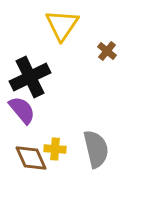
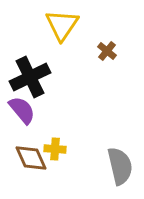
gray semicircle: moved 24 px right, 17 px down
